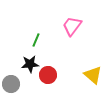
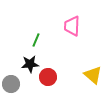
pink trapezoid: rotated 35 degrees counterclockwise
red circle: moved 2 px down
